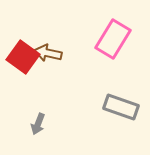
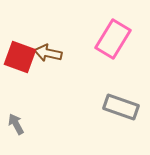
red square: moved 3 px left; rotated 16 degrees counterclockwise
gray arrow: moved 22 px left; rotated 130 degrees clockwise
